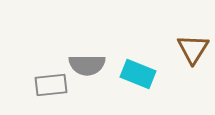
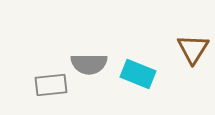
gray semicircle: moved 2 px right, 1 px up
